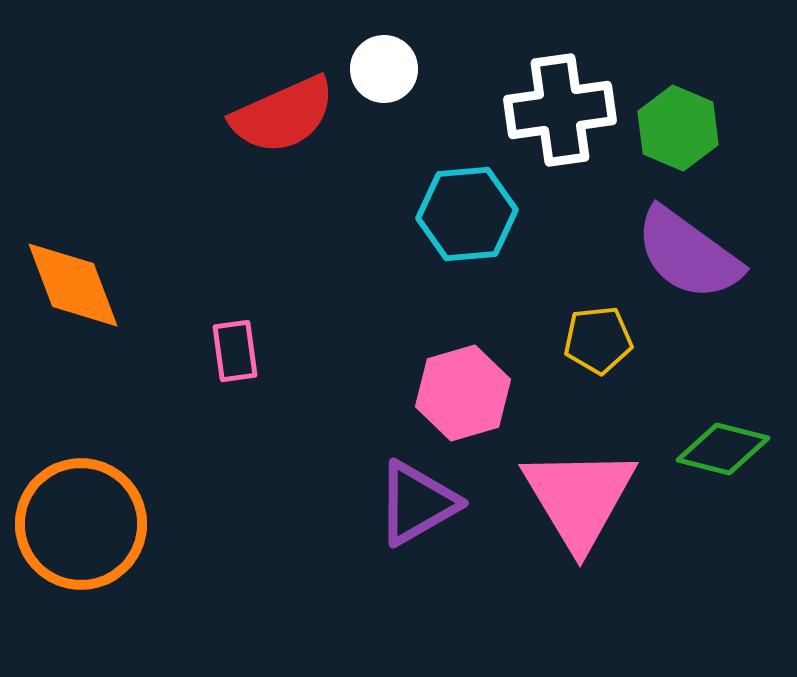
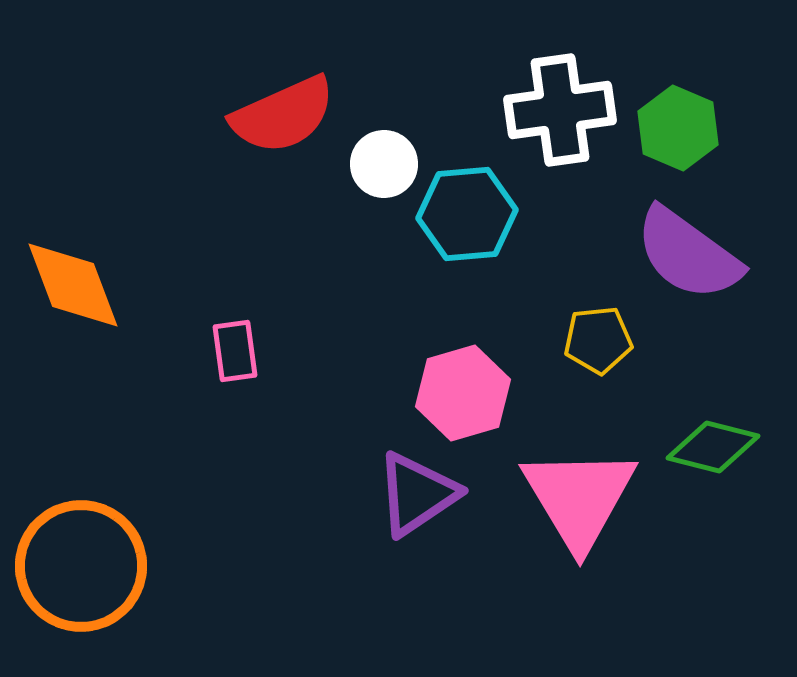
white circle: moved 95 px down
green diamond: moved 10 px left, 2 px up
purple triangle: moved 9 px up; rotated 4 degrees counterclockwise
orange circle: moved 42 px down
